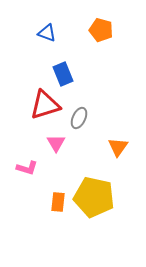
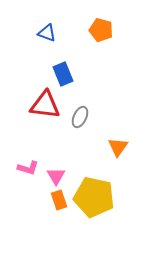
red triangle: rotated 24 degrees clockwise
gray ellipse: moved 1 px right, 1 px up
pink triangle: moved 33 px down
pink L-shape: moved 1 px right
orange rectangle: moved 1 px right, 2 px up; rotated 24 degrees counterclockwise
